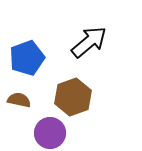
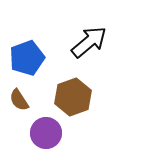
brown semicircle: rotated 135 degrees counterclockwise
purple circle: moved 4 px left
